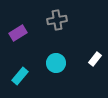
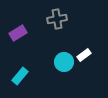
gray cross: moved 1 px up
white rectangle: moved 11 px left, 4 px up; rotated 16 degrees clockwise
cyan circle: moved 8 px right, 1 px up
